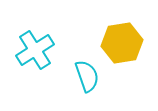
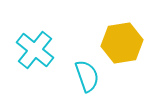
cyan cross: rotated 18 degrees counterclockwise
